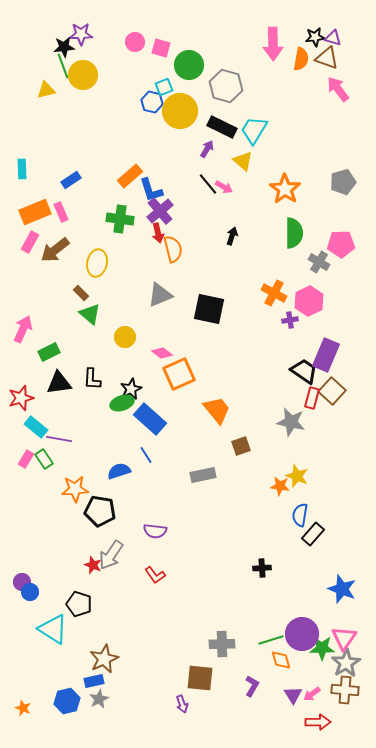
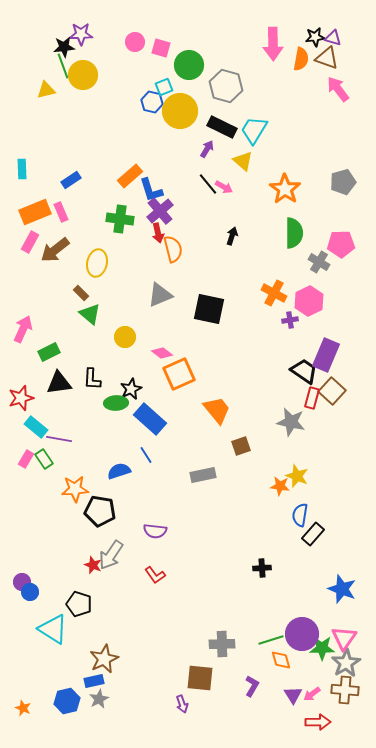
green ellipse at (122, 403): moved 6 px left; rotated 15 degrees clockwise
